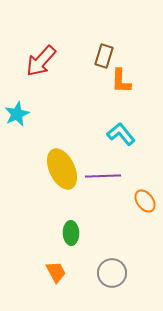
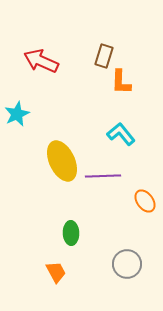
red arrow: rotated 72 degrees clockwise
orange L-shape: moved 1 px down
yellow ellipse: moved 8 px up
gray circle: moved 15 px right, 9 px up
